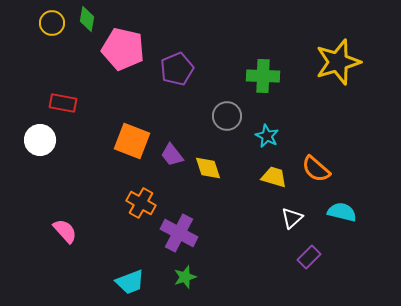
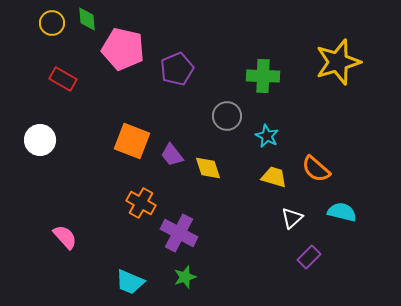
green diamond: rotated 15 degrees counterclockwise
red rectangle: moved 24 px up; rotated 20 degrees clockwise
pink semicircle: moved 6 px down
cyan trapezoid: rotated 44 degrees clockwise
